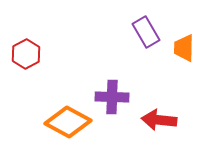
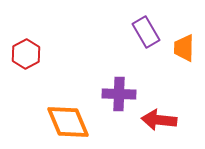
purple cross: moved 7 px right, 3 px up
orange diamond: rotated 39 degrees clockwise
